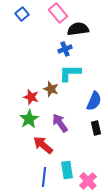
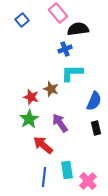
blue square: moved 6 px down
cyan L-shape: moved 2 px right
